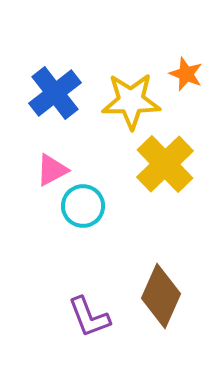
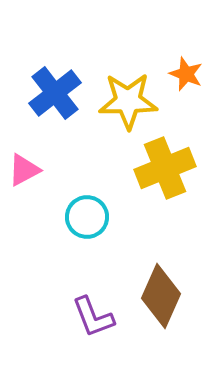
yellow star: moved 3 px left
yellow cross: moved 4 px down; rotated 22 degrees clockwise
pink triangle: moved 28 px left
cyan circle: moved 4 px right, 11 px down
purple L-shape: moved 4 px right
